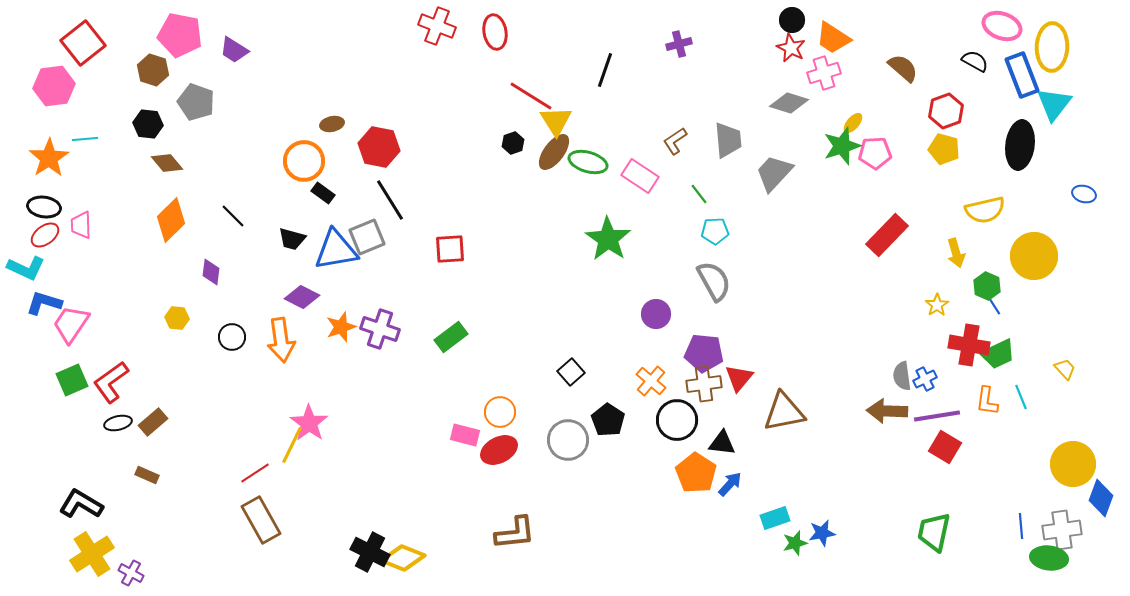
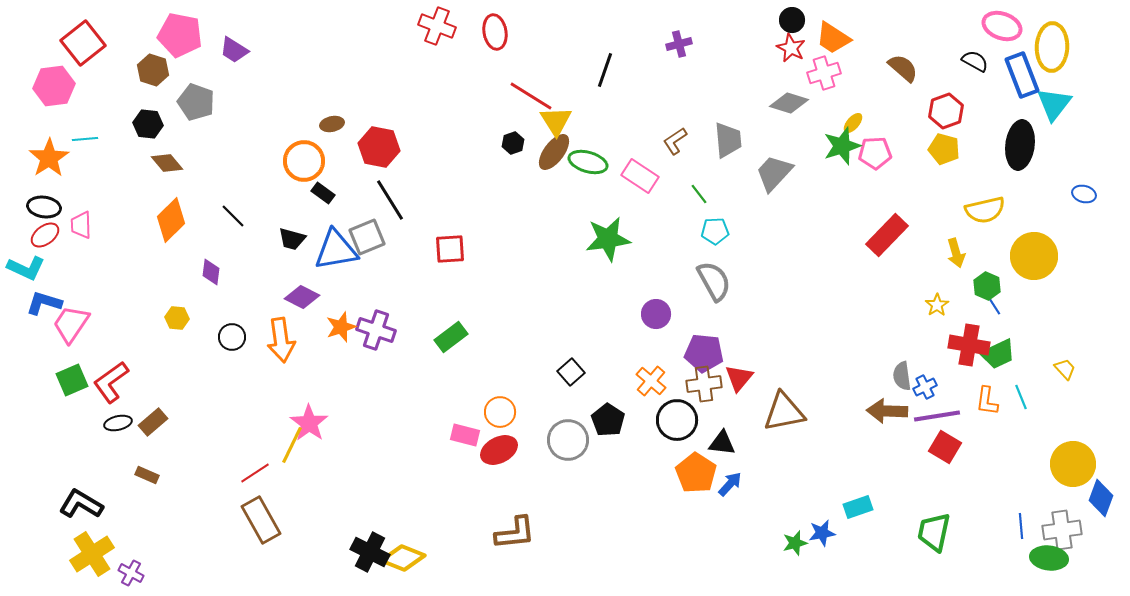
green star at (608, 239): rotated 30 degrees clockwise
purple cross at (380, 329): moved 4 px left, 1 px down
blue cross at (925, 379): moved 8 px down
cyan rectangle at (775, 518): moved 83 px right, 11 px up
